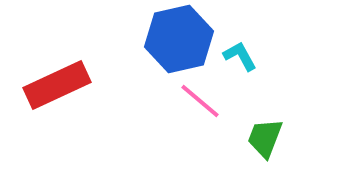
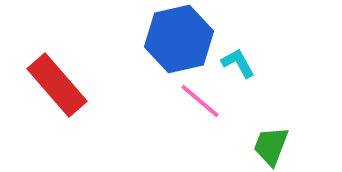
cyan L-shape: moved 2 px left, 7 px down
red rectangle: rotated 74 degrees clockwise
green trapezoid: moved 6 px right, 8 px down
